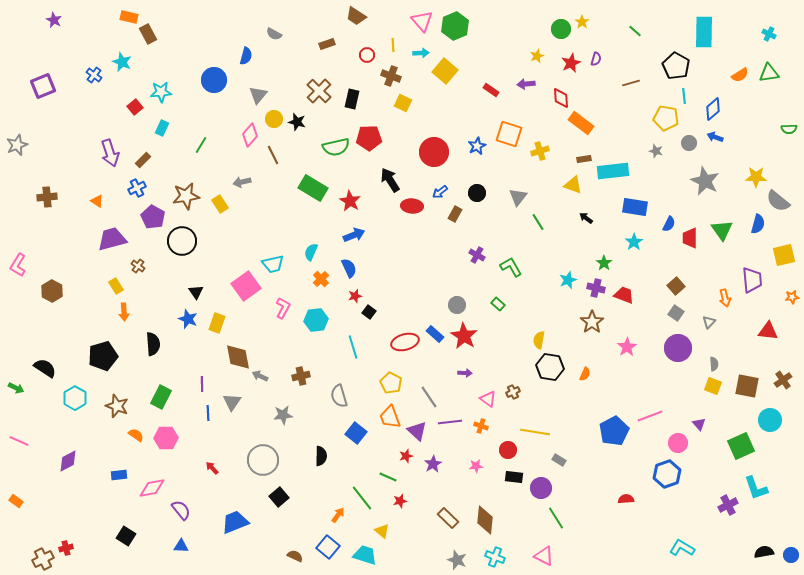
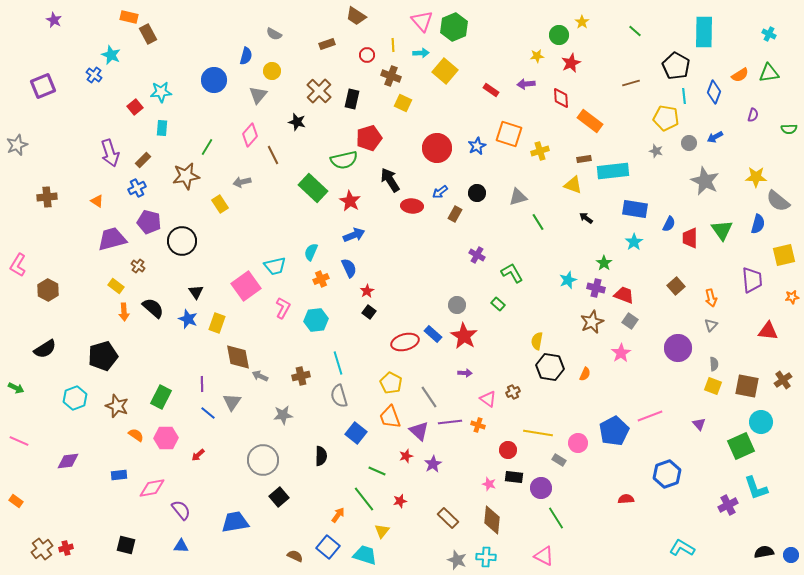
green hexagon at (455, 26): moved 1 px left, 1 px down
green circle at (561, 29): moved 2 px left, 6 px down
yellow star at (537, 56): rotated 16 degrees clockwise
purple semicircle at (596, 59): moved 157 px right, 56 px down
cyan star at (122, 62): moved 11 px left, 7 px up
blue diamond at (713, 109): moved 1 px right, 17 px up; rotated 30 degrees counterclockwise
yellow circle at (274, 119): moved 2 px left, 48 px up
orange rectangle at (581, 123): moved 9 px right, 2 px up
cyan rectangle at (162, 128): rotated 21 degrees counterclockwise
blue arrow at (715, 137): rotated 49 degrees counterclockwise
red pentagon at (369, 138): rotated 15 degrees counterclockwise
green line at (201, 145): moved 6 px right, 2 px down
green semicircle at (336, 147): moved 8 px right, 13 px down
red circle at (434, 152): moved 3 px right, 4 px up
green rectangle at (313, 188): rotated 12 degrees clockwise
brown star at (186, 196): moved 20 px up
gray triangle at (518, 197): rotated 36 degrees clockwise
blue rectangle at (635, 207): moved 2 px down
purple pentagon at (153, 217): moved 4 px left, 5 px down; rotated 15 degrees counterclockwise
cyan trapezoid at (273, 264): moved 2 px right, 2 px down
green L-shape at (511, 267): moved 1 px right, 6 px down
orange cross at (321, 279): rotated 21 degrees clockwise
yellow rectangle at (116, 286): rotated 21 degrees counterclockwise
brown hexagon at (52, 291): moved 4 px left, 1 px up
red star at (355, 296): moved 12 px right, 5 px up; rotated 16 degrees counterclockwise
orange arrow at (725, 298): moved 14 px left
gray square at (676, 313): moved 46 px left, 8 px down
brown star at (592, 322): rotated 10 degrees clockwise
gray triangle at (709, 322): moved 2 px right, 3 px down
blue rectangle at (435, 334): moved 2 px left
yellow semicircle at (539, 340): moved 2 px left, 1 px down
black semicircle at (153, 344): moved 36 px up; rotated 45 degrees counterclockwise
cyan line at (353, 347): moved 15 px left, 16 px down
pink star at (627, 347): moved 6 px left, 6 px down
black semicircle at (45, 368): moved 19 px up; rotated 115 degrees clockwise
cyan hexagon at (75, 398): rotated 10 degrees clockwise
blue line at (208, 413): rotated 49 degrees counterclockwise
cyan circle at (770, 420): moved 9 px left, 2 px down
orange cross at (481, 426): moved 3 px left, 1 px up
purple triangle at (417, 431): moved 2 px right
yellow line at (535, 432): moved 3 px right, 1 px down
pink circle at (678, 443): moved 100 px left
purple diamond at (68, 461): rotated 20 degrees clockwise
pink star at (476, 466): moved 13 px right, 18 px down; rotated 24 degrees clockwise
red arrow at (212, 468): moved 14 px left, 13 px up; rotated 88 degrees counterclockwise
green line at (388, 477): moved 11 px left, 6 px up
green line at (362, 498): moved 2 px right, 1 px down
brown diamond at (485, 520): moved 7 px right
blue trapezoid at (235, 522): rotated 12 degrees clockwise
yellow triangle at (382, 531): rotated 28 degrees clockwise
black square at (126, 536): moved 9 px down; rotated 18 degrees counterclockwise
cyan cross at (495, 557): moved 9 px left; rotated 18 degrees counterclockwise
brown cross at (43, 559): moved 1 px left, 10 px up; rotated 10 degrees counterclockwise
